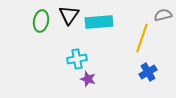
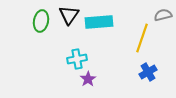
purple star: rotated 21 degrees clockwise
